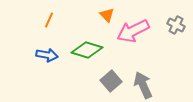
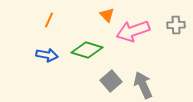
gray cross: rotated 30 degrees counterclockwise
pink arrow: rotated 8 degrees clockwise
